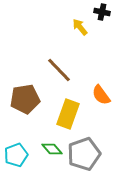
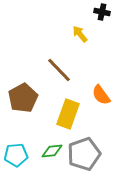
yellow arrow: moved 7 px down
brown pentagon: moved 2 px left, 1 px up; rotated 20 degrees counterclockwise
green diamond: moved 2 px down; rotated 55 degrees counterclockwise
cyan pentagon: rotated 15 degrees clockwise
